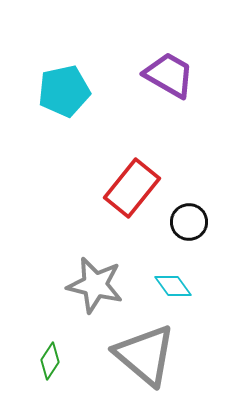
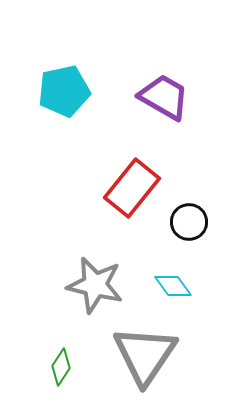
purple trapezoid: moved 5 px left, 22 px down
gray triangle: rotated 24 degrees clockwise
green diamond: moved 11 px right, 6 px down
